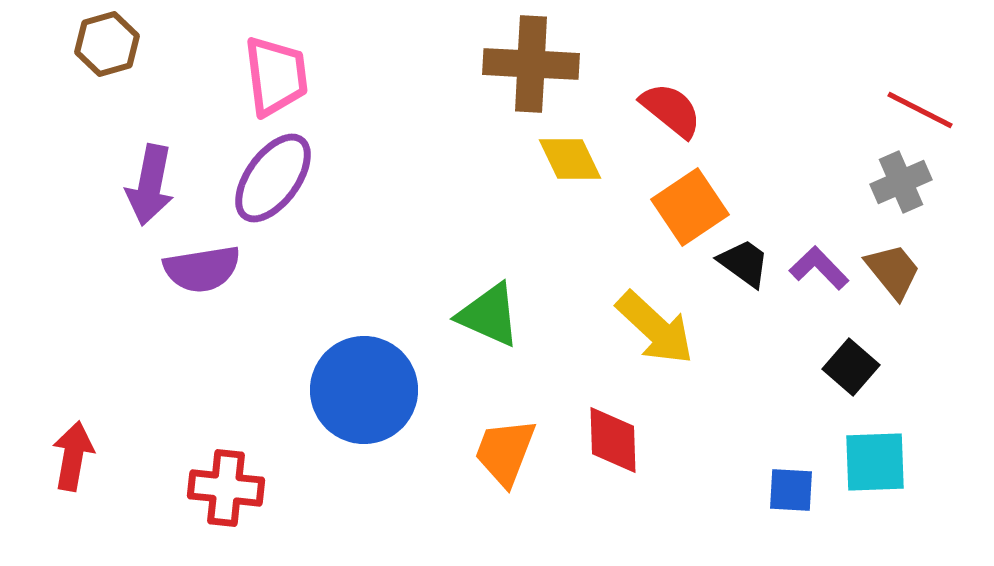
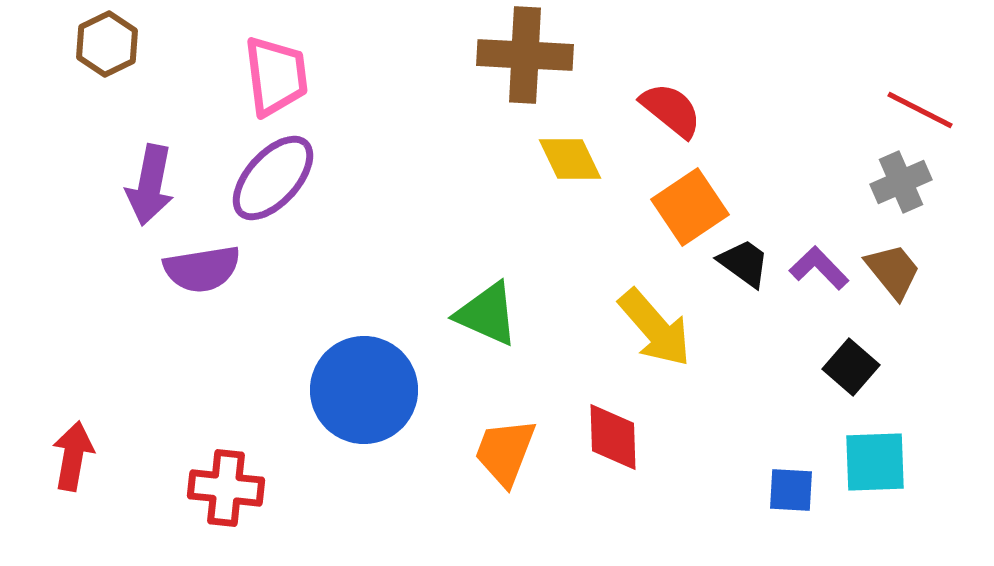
brown hexagon: rotated 10 degrees counterclockwise
brown cross: moved 6 px left, 9 px up
purple ellipse: rotated 6 degrees clockwise
green triangle: moved 2 px left, 1 px up
yellow arrow: rotated 6 degrees clockwise
red diamond: moved 3 px up
